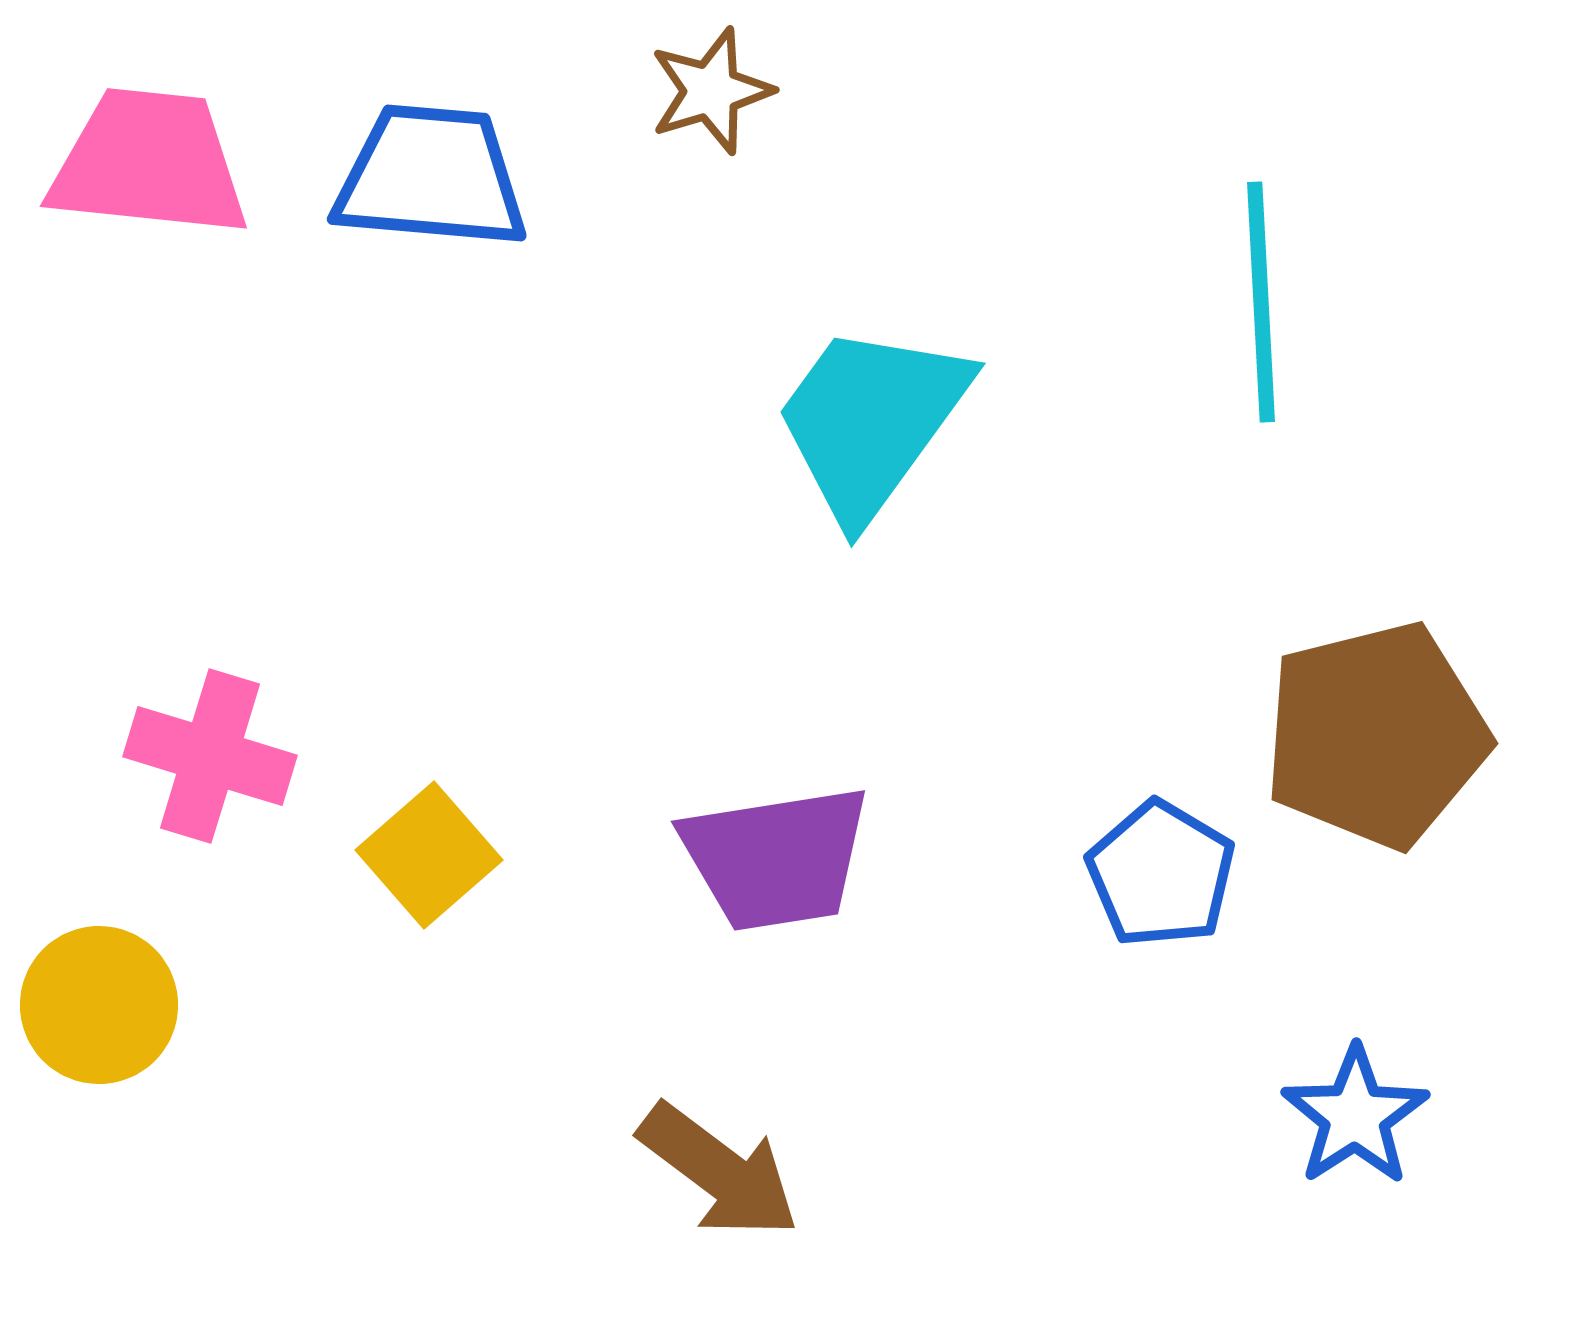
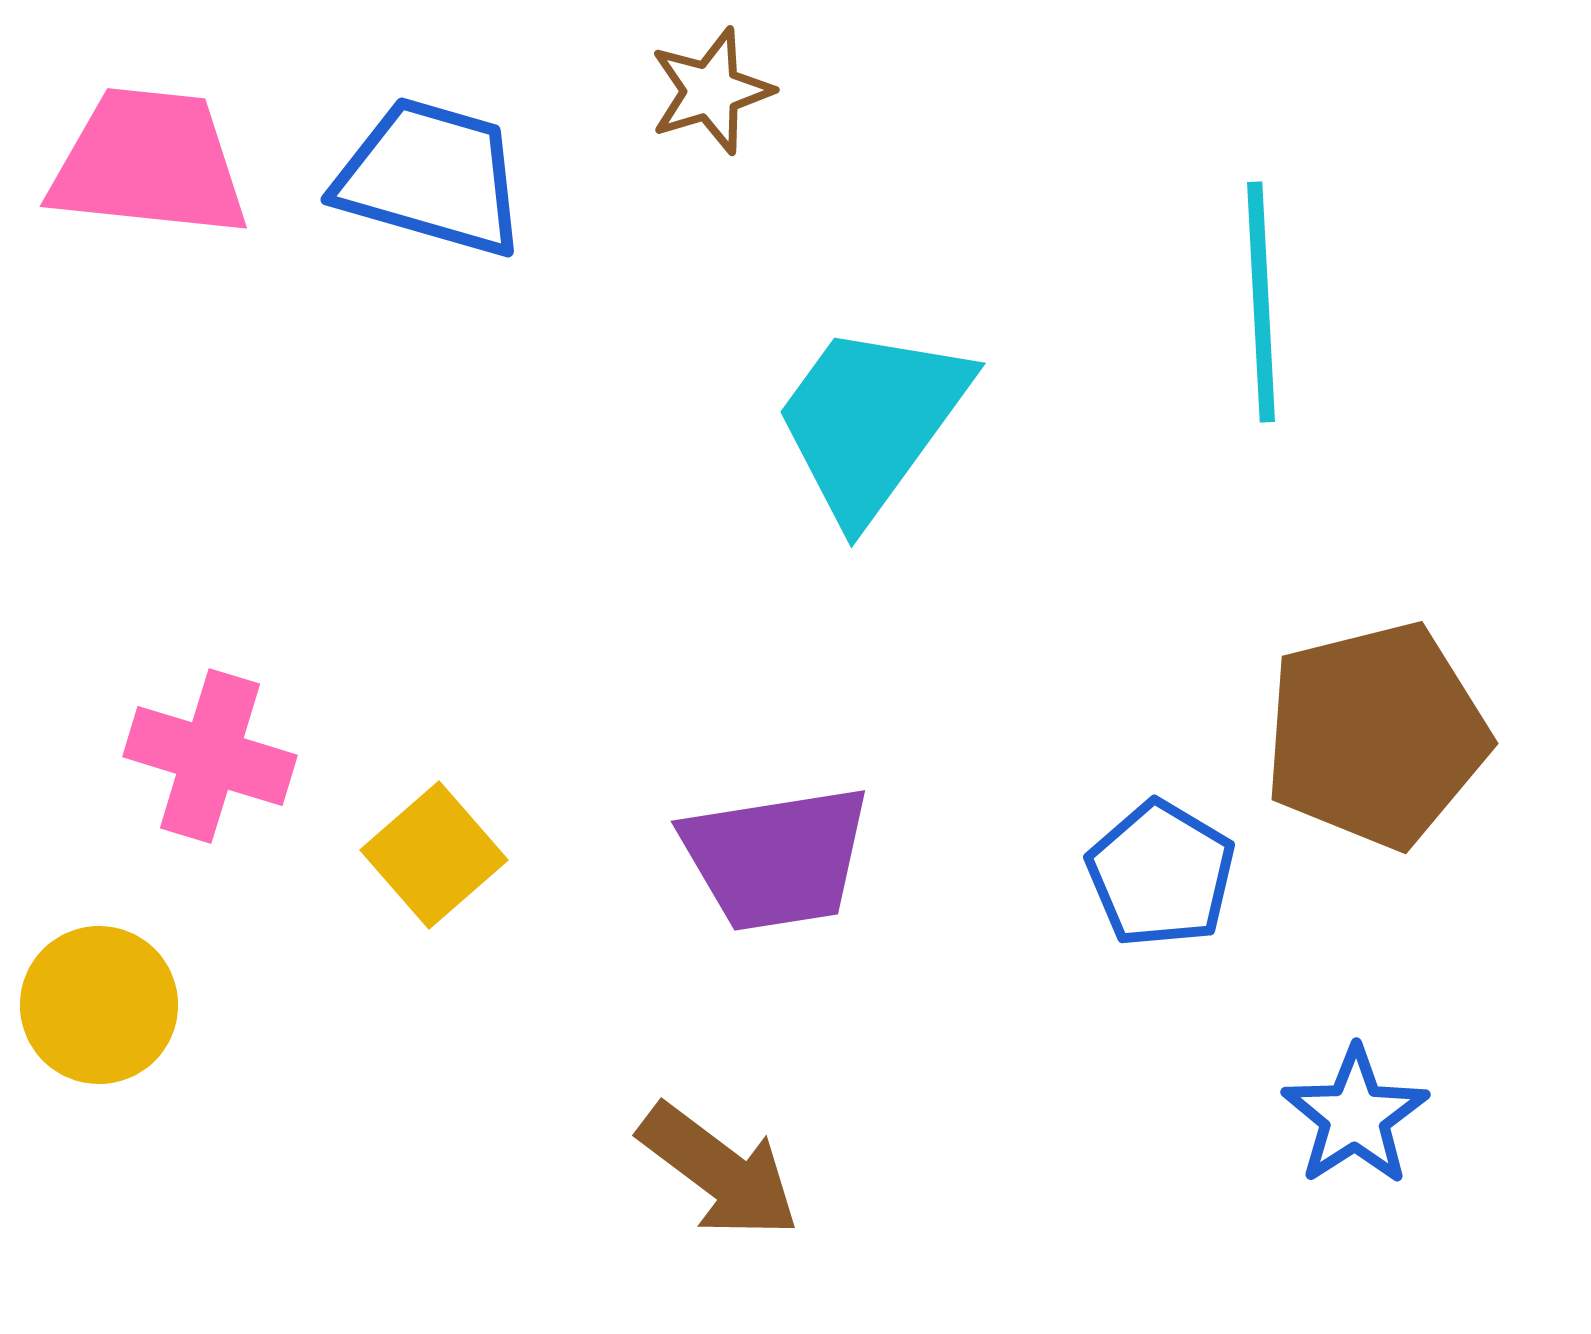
blue trapezoid: rotated 11 degrees clockwise
yellow square: moved 5 px right
